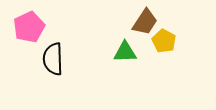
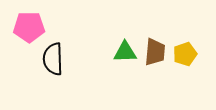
brown trapezoid: moved 10 px right, 30 px down; rotated 28 degrees counterclockwise
pink pentagon: rotated 24 degrees clockwise
yellow pentagon: moved 21 px right, 13 px down; rotated 25 degrees clockwise
